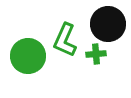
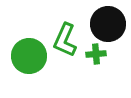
green circle: moved 1 px right
